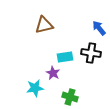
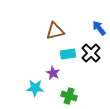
brown triangle: moved 11 px right, 6 px down
black cross: rotated 36 degrees clockwise
cyan rectangle: moved 3 px right, 3 px up
cyan star: rotated 12 degrees clockwise
green cross: moved 1 px left, 1 px up
